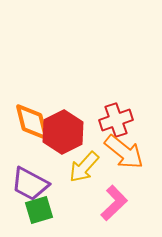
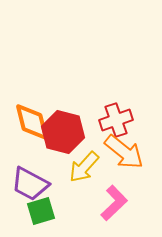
red hexagon: rotated 18 degrees counterclockwise
green square: moved 2 px right, 1 px down
